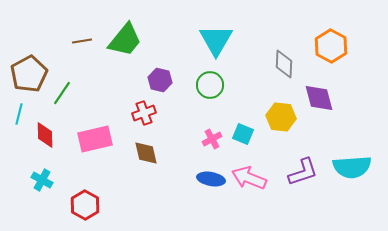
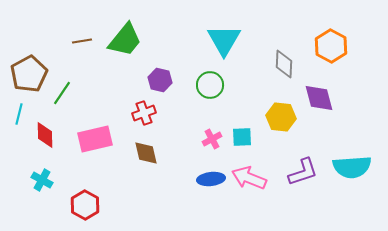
cyan triangle: moved 8 px right
cyan square: moved 1 px left, 3 px down; rotated 25 degrees counterclockwise
blue ellipse: rotated 16 degrees counterclockwise
